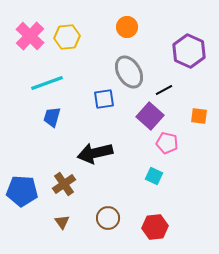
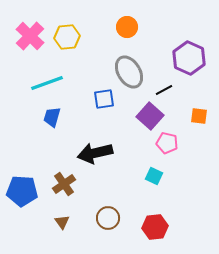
purple hexagon: moved 7 px down
